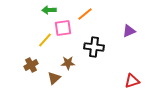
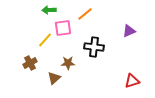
brown cross: moved 1 px left, 2 px up
